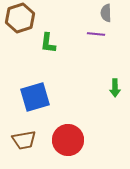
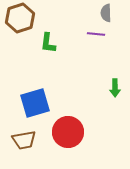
blue square: moved 6 px down
red circle: moved 8 px up
